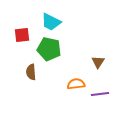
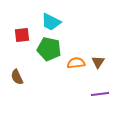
brown semicircle: moved 14 px left, 5 px down; rotated 21 degrees counterclockwise
orange semicircle: moved 21 px up
